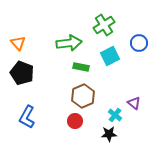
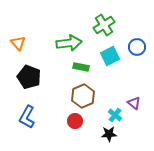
blue circle: moved 2 px left, 4 px down
black pentagon: moved 7 px right, 4 px down
